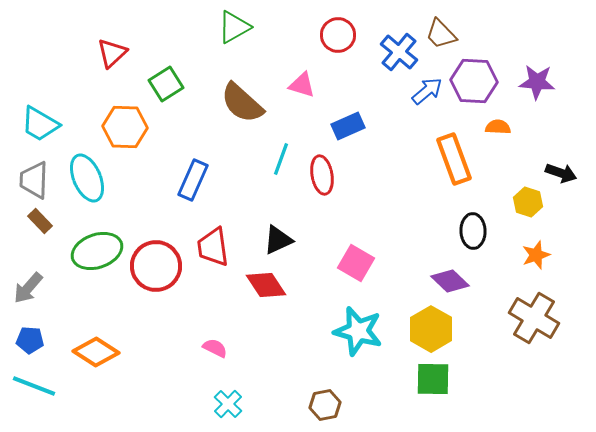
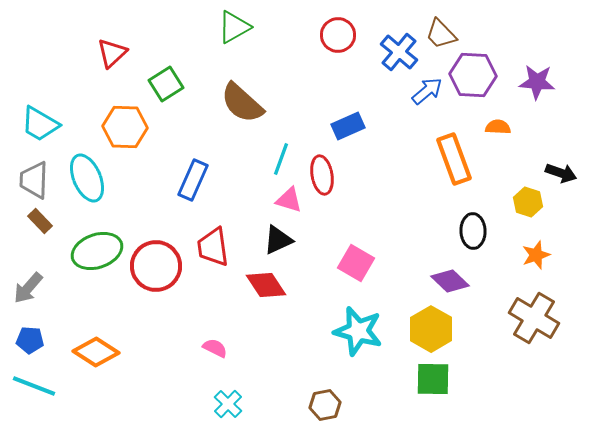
purple hexagon at (474, 81): moved 1 px left, 6 px up
pink triangle at (302, 85): moved 13 px left, 115 px down
